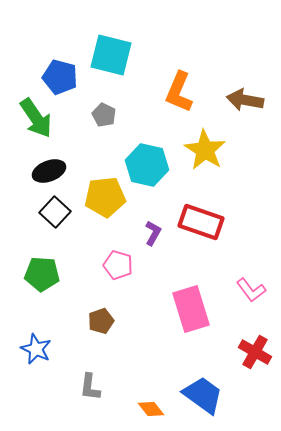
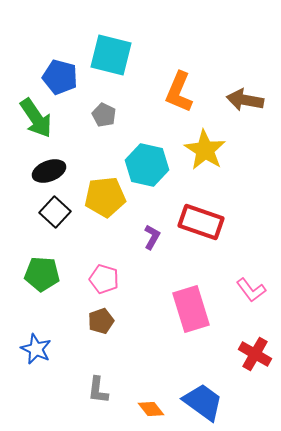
purple L-shape: moved 1 px left, 4 px down
pink pentagon: moved 14 px left, 14 px down
red cross: moved 2 px down
gray L-shape: moved 8 px right, 3 px down
blue trapezoid: moved 7 px down
